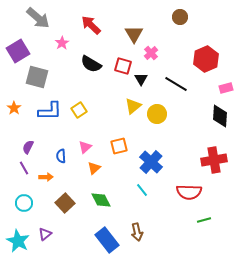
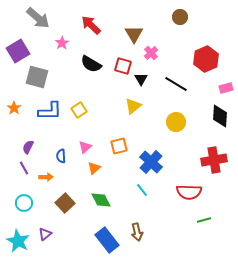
yellow circle: moved 19 px right, 8 px down
